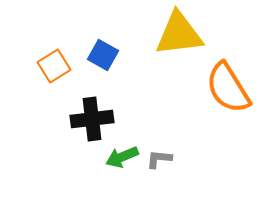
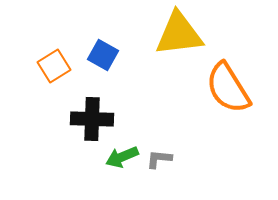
black cross: rotated 9 degrees clockwise
